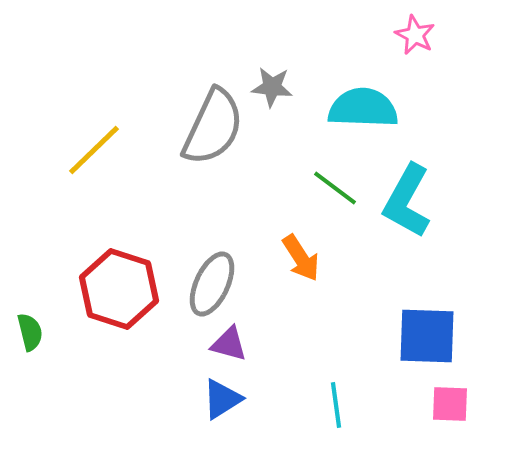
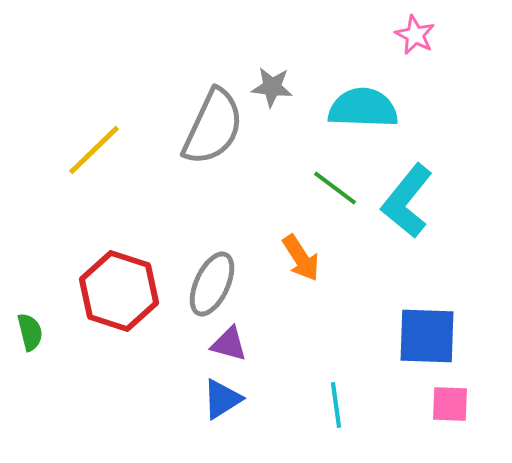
cyan L-shape: rotated 10 degrees clockwise
red hexagon: moved 2 px down
